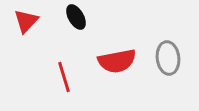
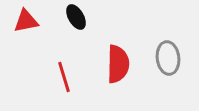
red triangle: rotated 36 degrees clockwise
red semicircle: moved 1 px right, 3 px down; rotated 78 degrees counterclockwise
